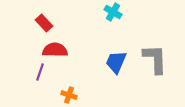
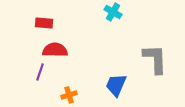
red rectangle: rotated 42 degrees counterclockwise
blue trapezoid: moved 23 px down
orange cross: rotated 35 degrees counterclockwise
